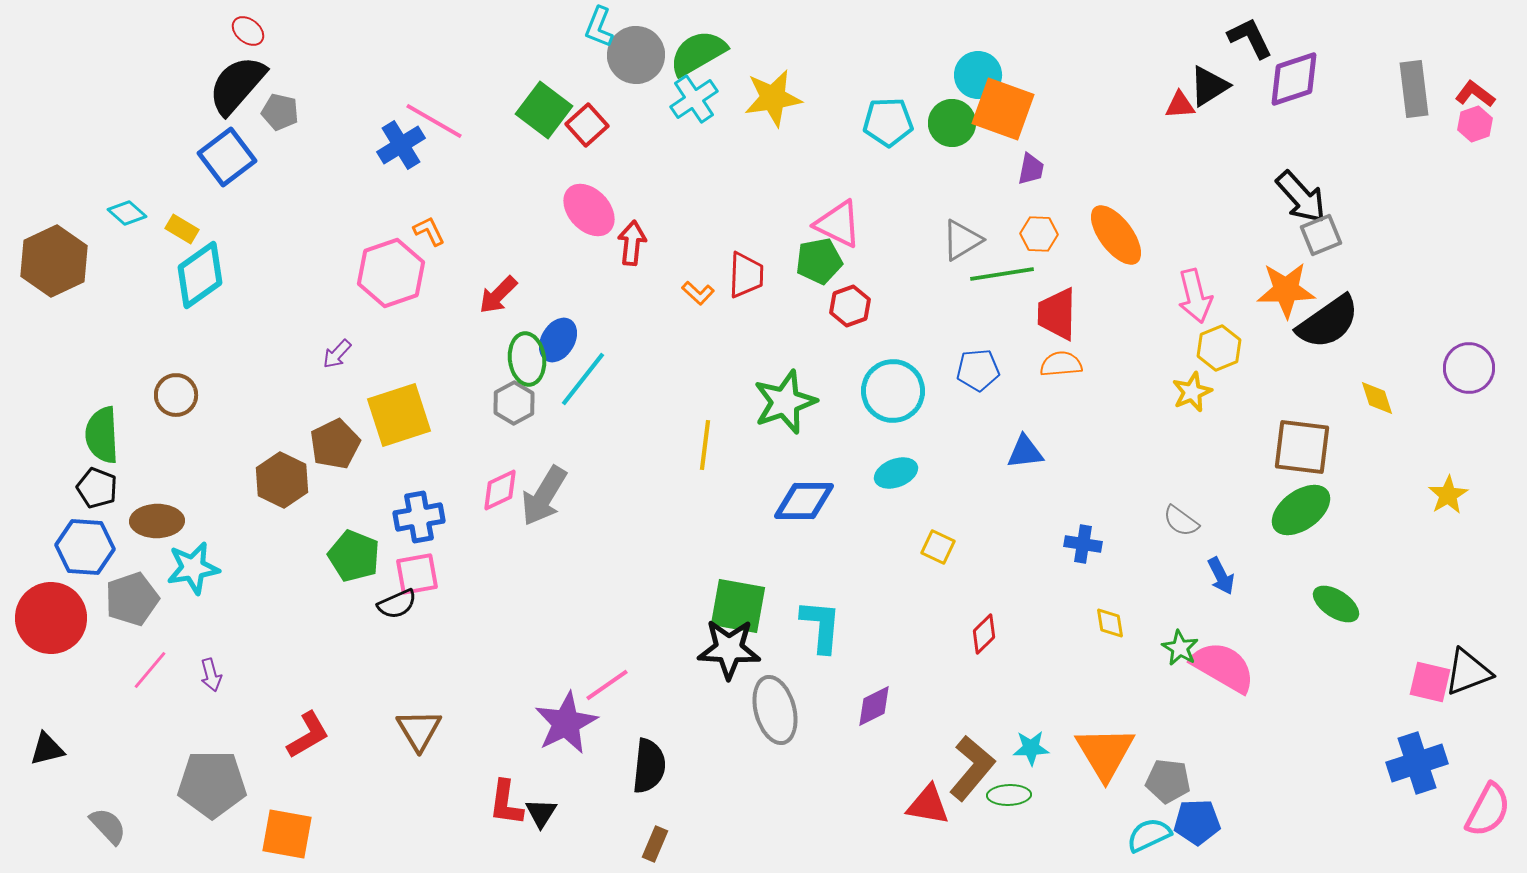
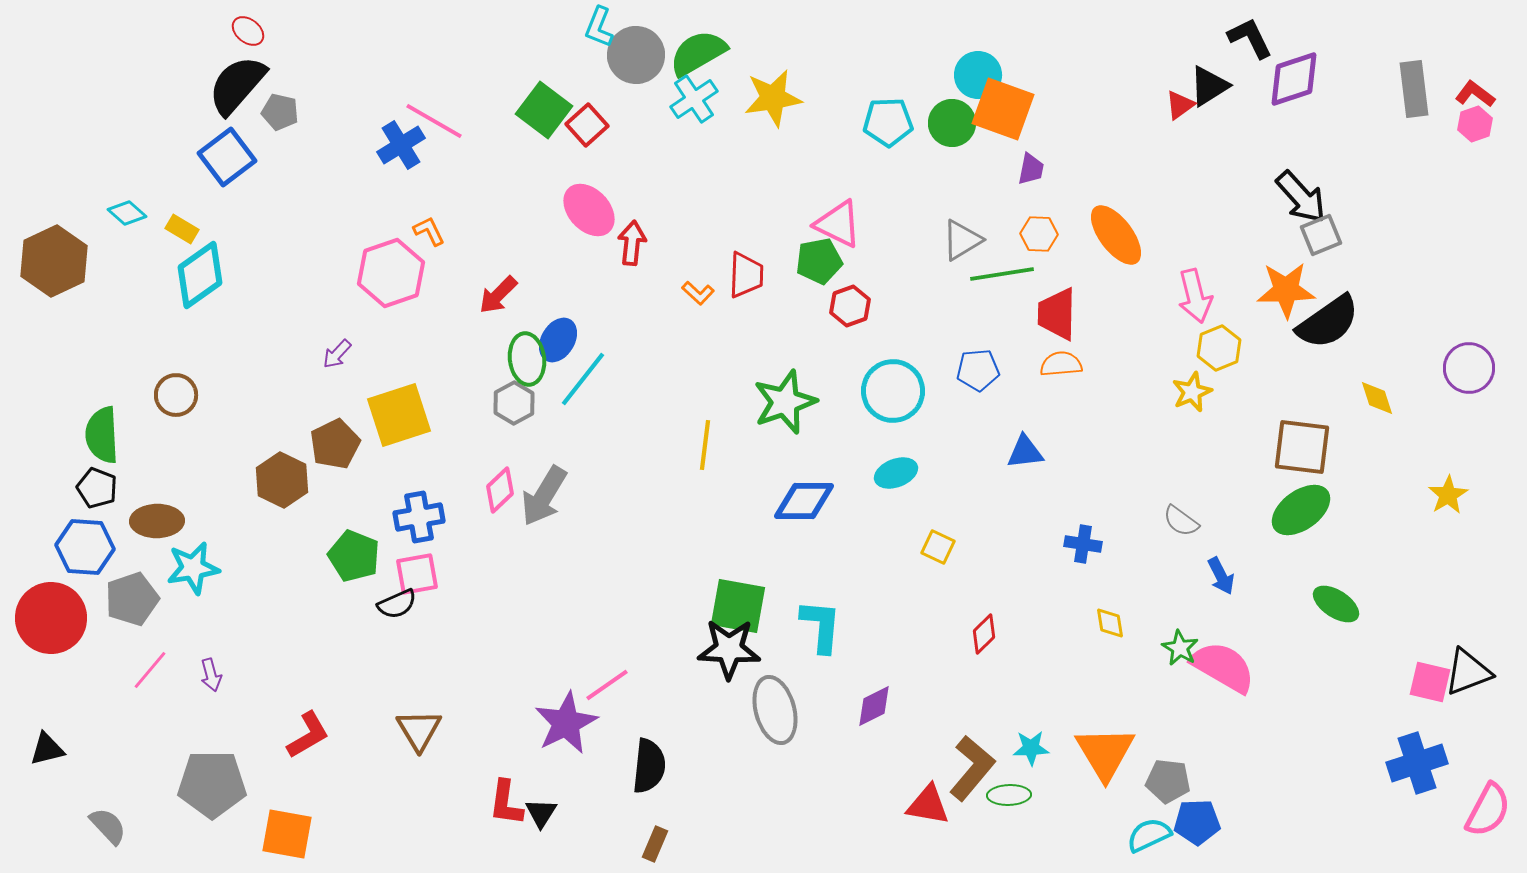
red triangle at (1180, 105): rotated 32 degrees counterclockwise
pink diamond at (500, 490): rotated 18 degrees counterclockwise
